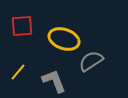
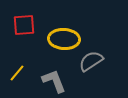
red square: moved 2 px right, 1 px up
yellow ellipse: rotated 16 degrees counterclockwise
yellow line: moved 1 px left, 1 px down
